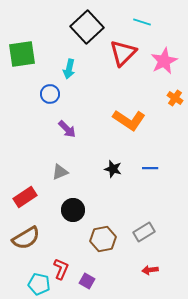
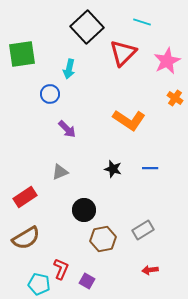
pink star: moved 3 px right
black circle: moved 11 px right
gray rectangle: moved 1 px left, 2 px up
